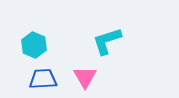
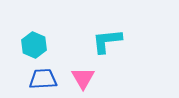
cyan L-shape: rotated 12 degrees clockwise
pink triangle: moved 2 px left, 1 px down
